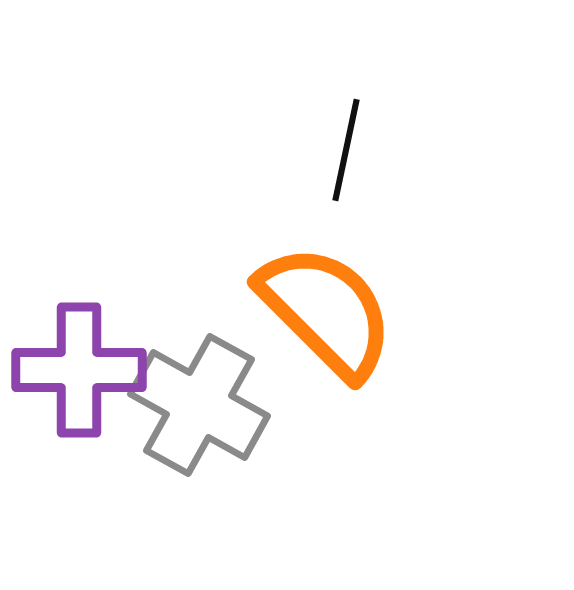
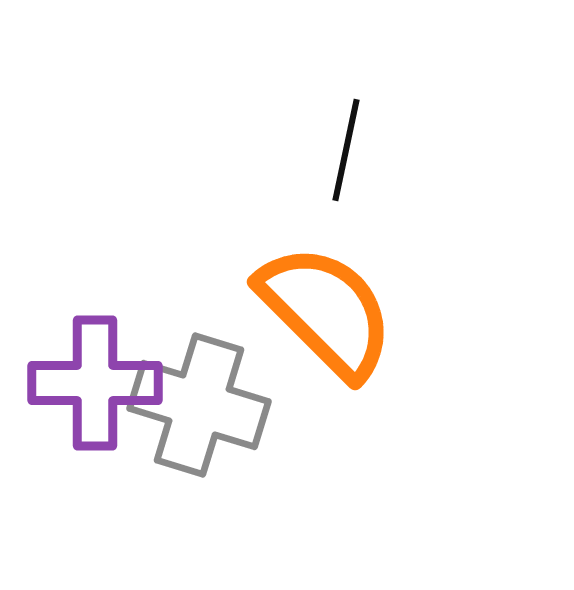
purple cross: moved 16 px right, 13 px down
gray cross: rotated 12 degrees counterclockwise
